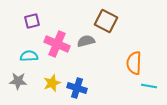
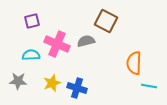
cyan semicircle: moved 2 px right, 1 px up
